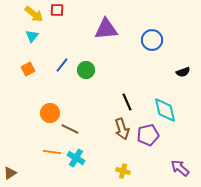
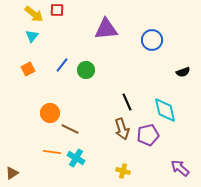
brown triangle: moved 2 px right
